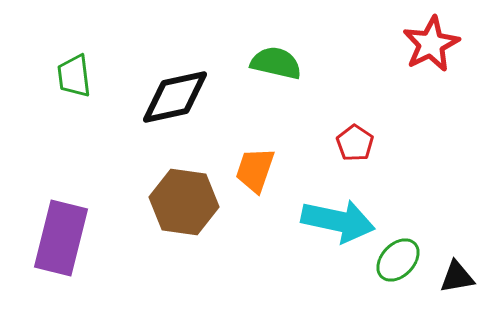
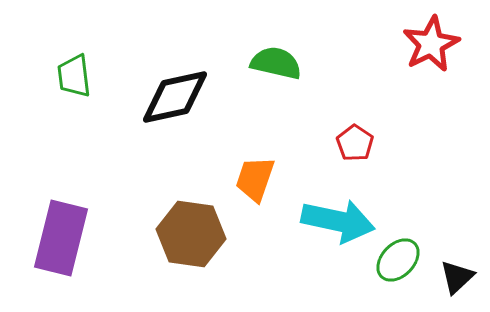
orange trapezoid: moved 9 px down
brown hexagon: moved 7 px right, 32 px down
black triangle: rotated 33 degrees counterclockwise
